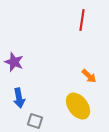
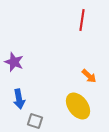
blue arrow: moved 1 px down
